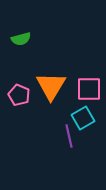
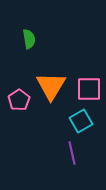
green semicircle: moved 8 px right; rotated 84 degrees counterclockwise
pink pentagon: moved 5 px down; rotated 15 degrees clockwise
cyan square: moved 2 px left, 3 px down
purple line: moved 3 px right, 17 px down
